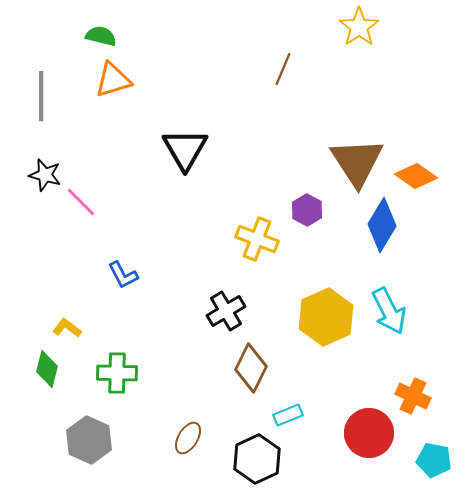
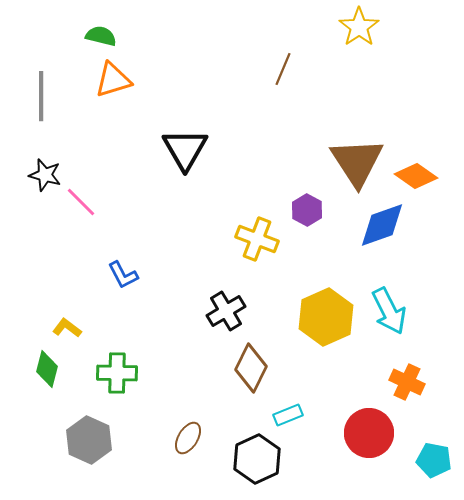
blue diamond: rotated 40 degrees clockwise
orange cross: moved 6 px left, 14 px up
